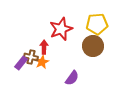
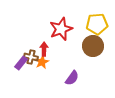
red arrow: moved 2 px down
